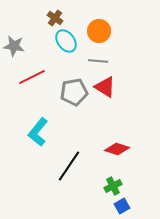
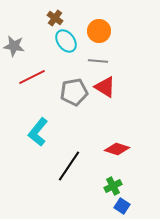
blue square: rotated 28 degrees counterclockwise
